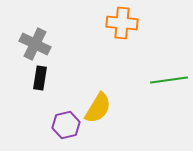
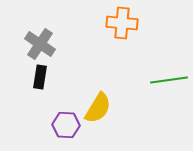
gray cross: moved 5 px right; rotated 8 degrees clockwise
black rectangle: moved 1 px up
purple hexagon: rotated 16 degrees clockwise
